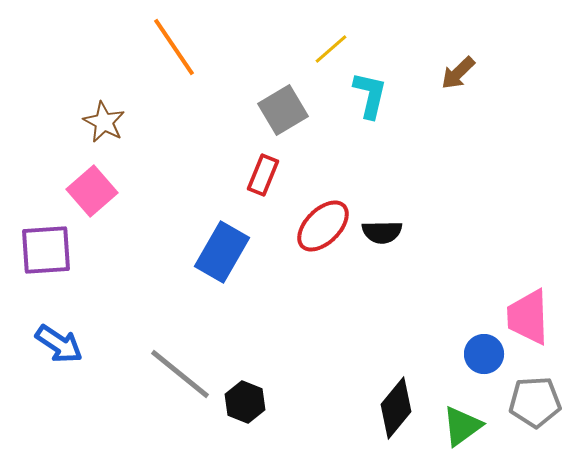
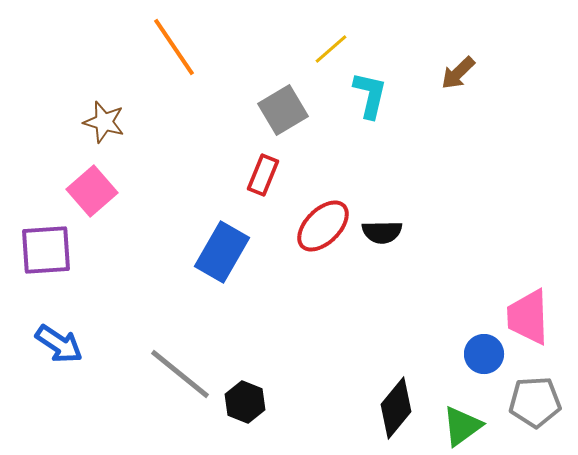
brown star: rotated 12 degrees counterclockwise
